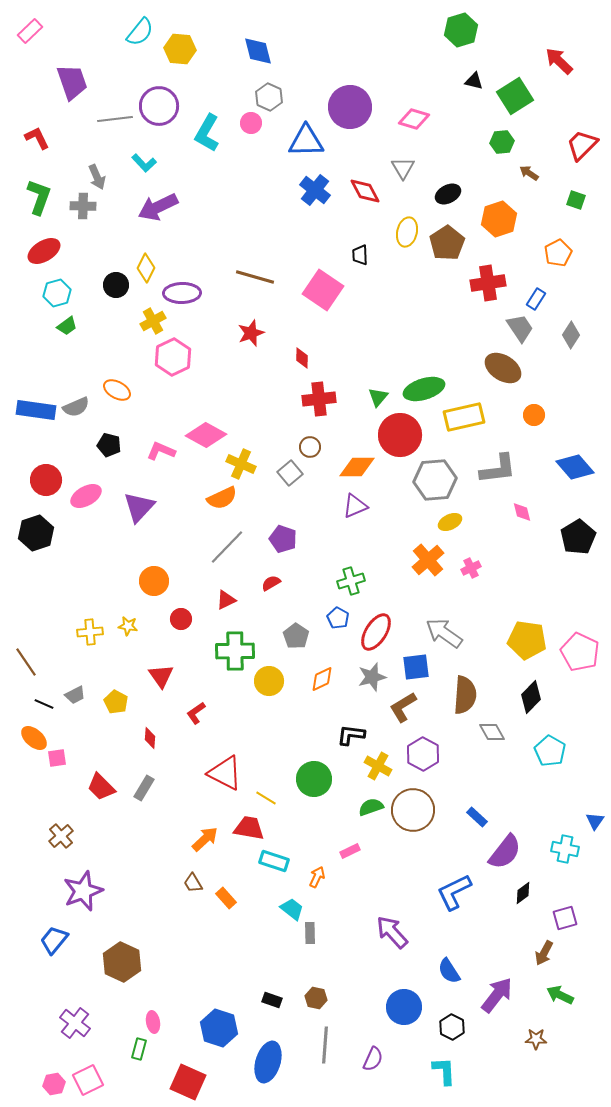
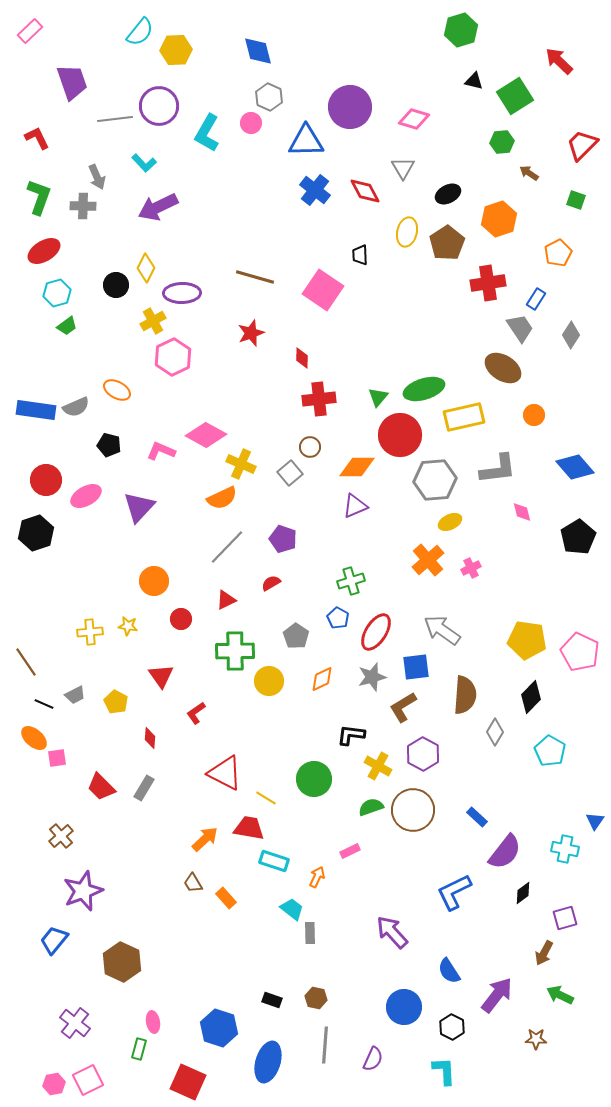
yellow hexagon at (180, 49): moved 4 px left, 1 px down; rotated 8 degrees counterclockwise
gray arrow at (444, 633): moved 2 px left, 3 px up
gray diamond at (492, 732): moved 3 px right; rotated 60 degrees clockwise
